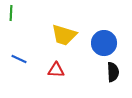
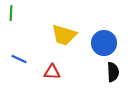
red triangle: moved 4 px left, 2 px down
